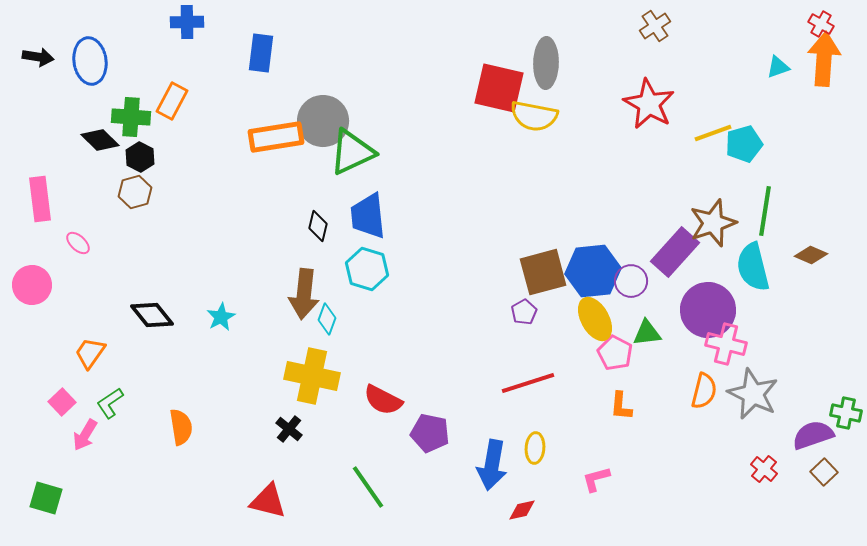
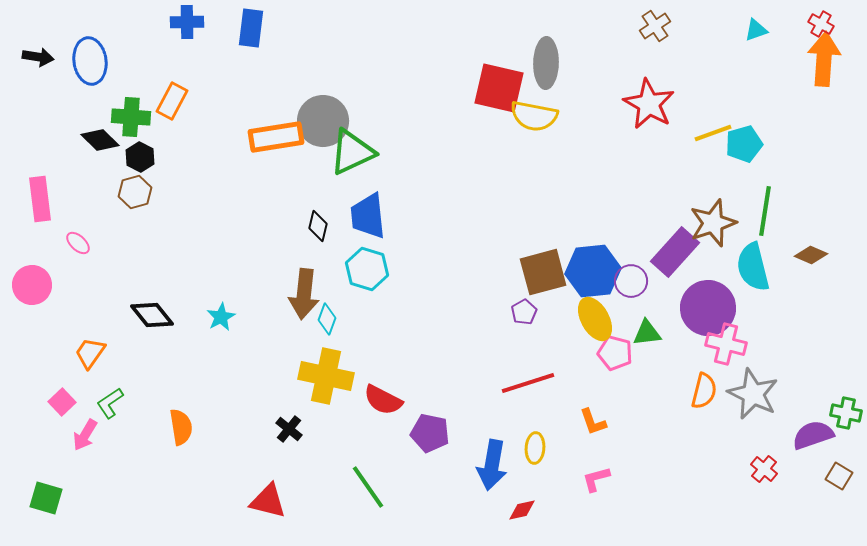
blue rectangle at (261, 53): moved 10 px left, 25 px up
cyan triangle at (778, 67): moved 22 px left, 37 px up
purple circle at (708, 310): moved 2 px up
pink pentagon at (615, 353): rotated 12 degrees counterclockwise
yellow cross at (312, 376): moved 14 px right
orange L-shape at (621, 406): moved 28 px left, 16 px down; rotated 24 degrees counterclockwise
brown square at (824, 472): moved 15 px right, 4 px down; rotated 16 degrees counterclockwise
